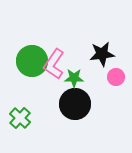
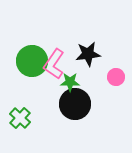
black star: moved 14 px left
green star: moved 4 px left, 4 px down
